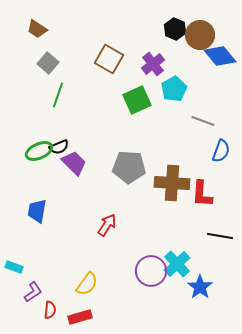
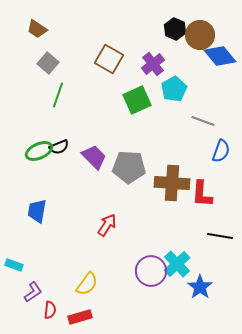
purple trapezoid: moved 20 px right, 6 px up
cyan rectangle: moved 2 px up
